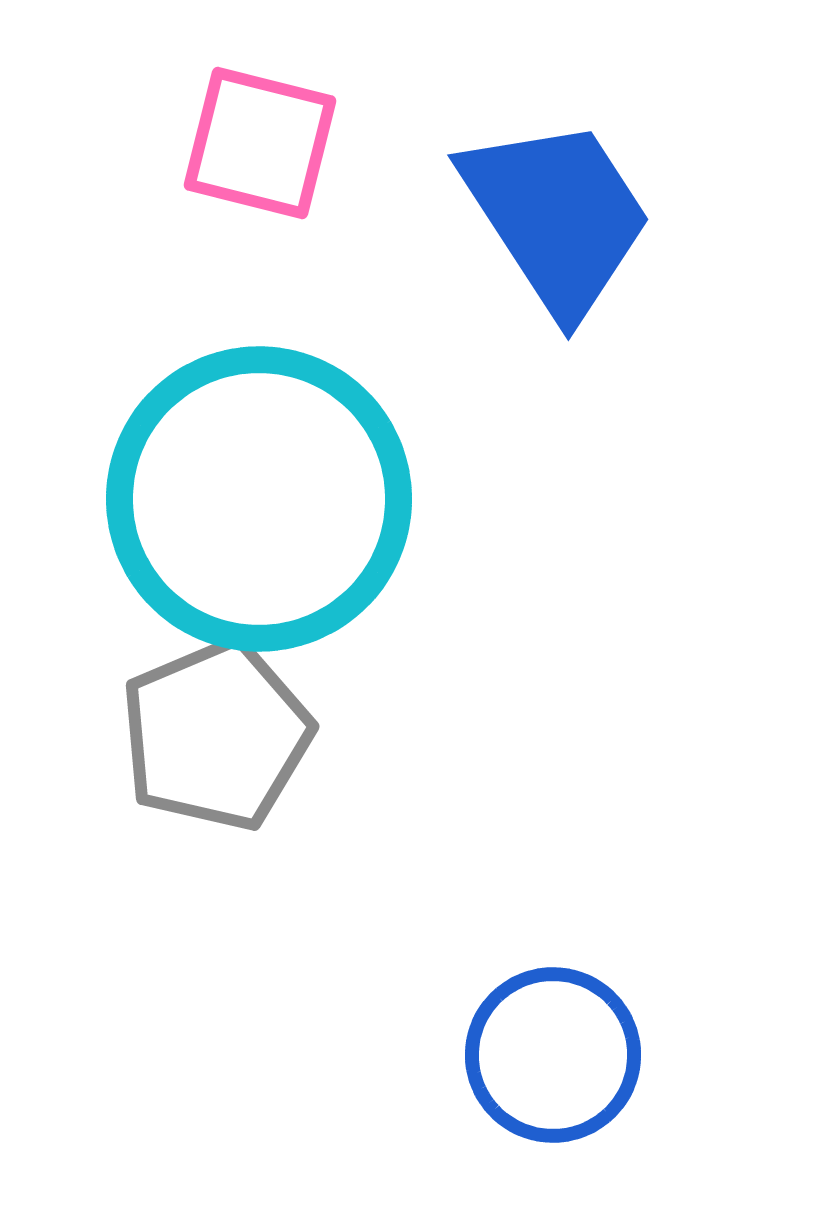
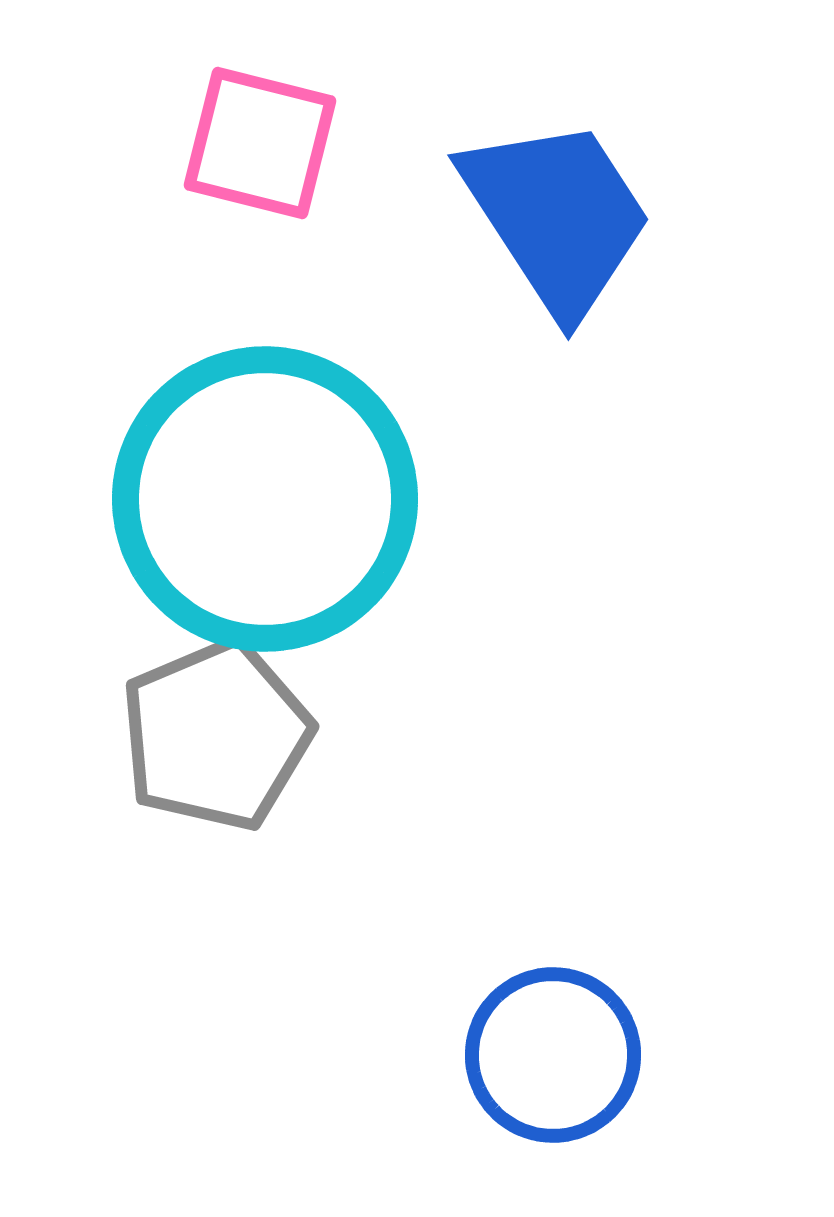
cyan circle: moved 6 px right
